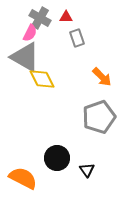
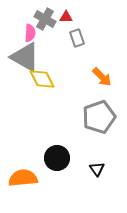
gray cross: moved 5 px right, 1 px down
pink semicircle: rotated 24 degrees counterclockwise
black triangle: moved 10 px right, 1 px up
orange semicircle: rotated 32 degrees counterclockwise
